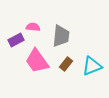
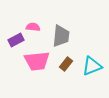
pink trapezoid: rotated 60 degrees counterclockwise
